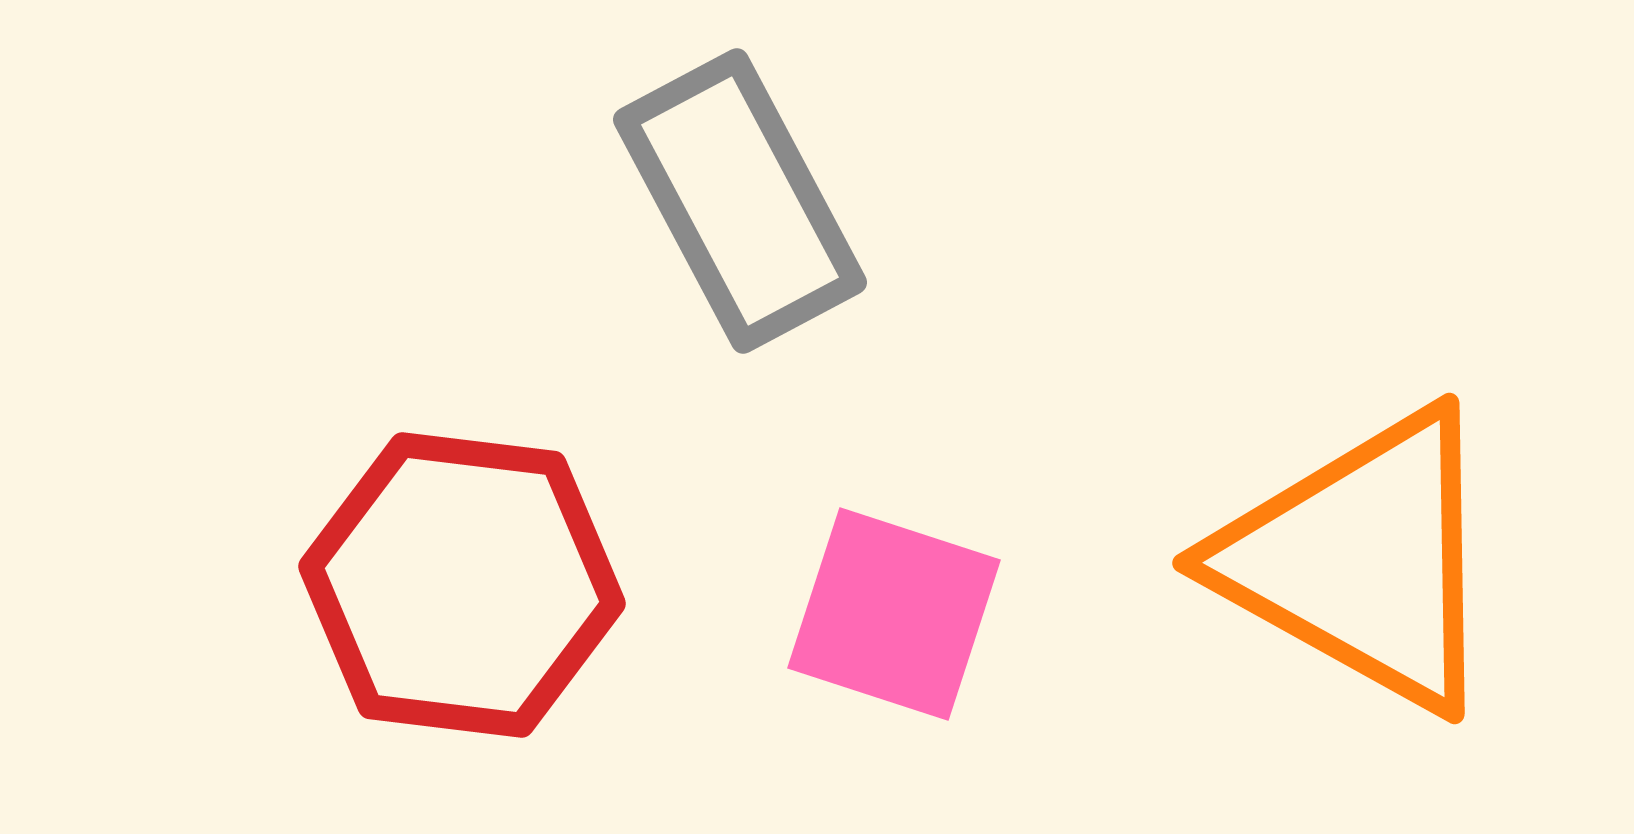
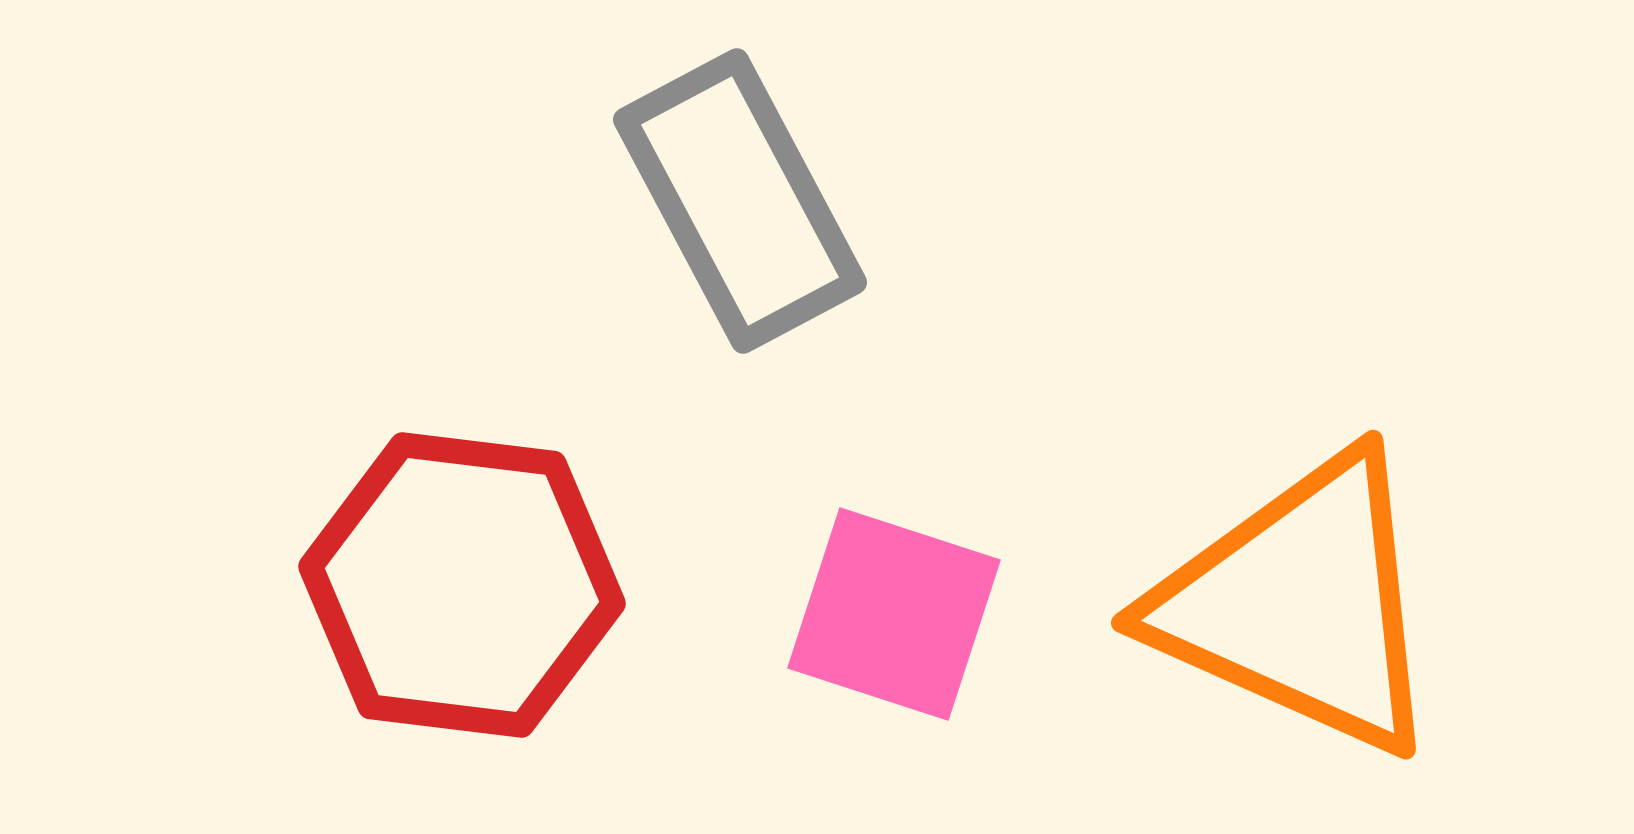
orange triangle: moved 62 px left, 44 px down; rotated 5 degrees counterclockwise
